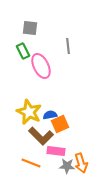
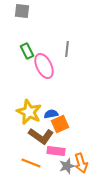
gray square: moved 8 px left, 17 px up
gray line: moved 1 px left, 3 px down; rotated 14 degrees clockwise
green rectangle: moved 4 px right
pink ellipse: moved 3 px right
blue semicircle: moved 1 px right, 1 px up
brown L-shape: rotated 10 degrees counterclockwise
gray star: rotated 21 degrees counterclockwise
